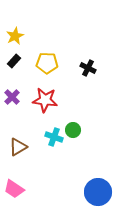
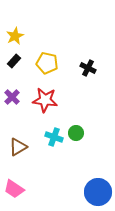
yellow pentagon: rotated 10 degrees clockwise
green circle: moved 3 px right, 3 px down
